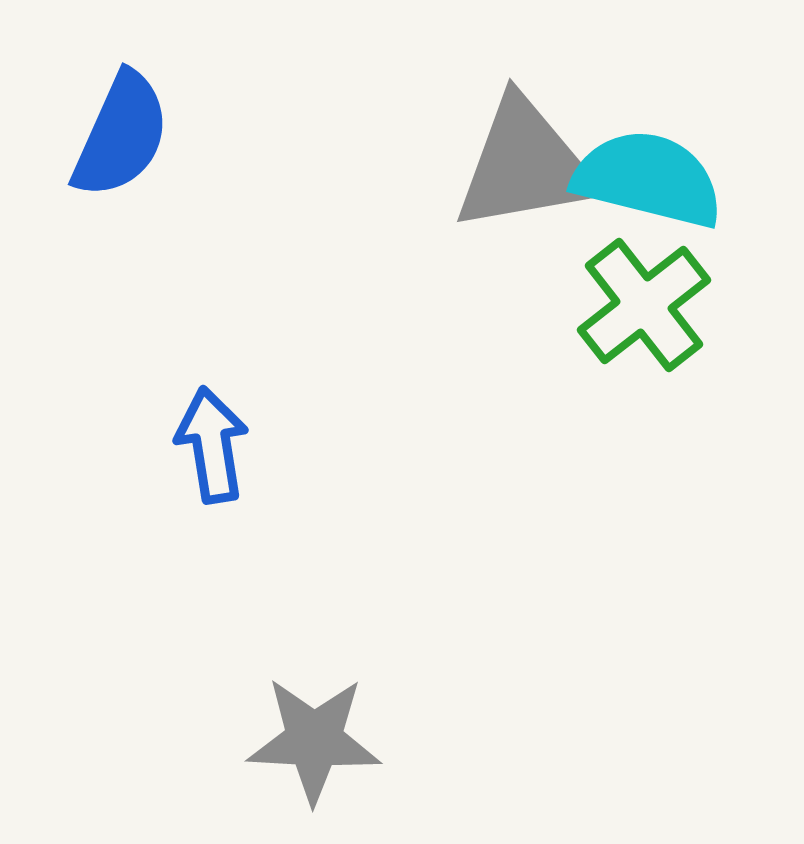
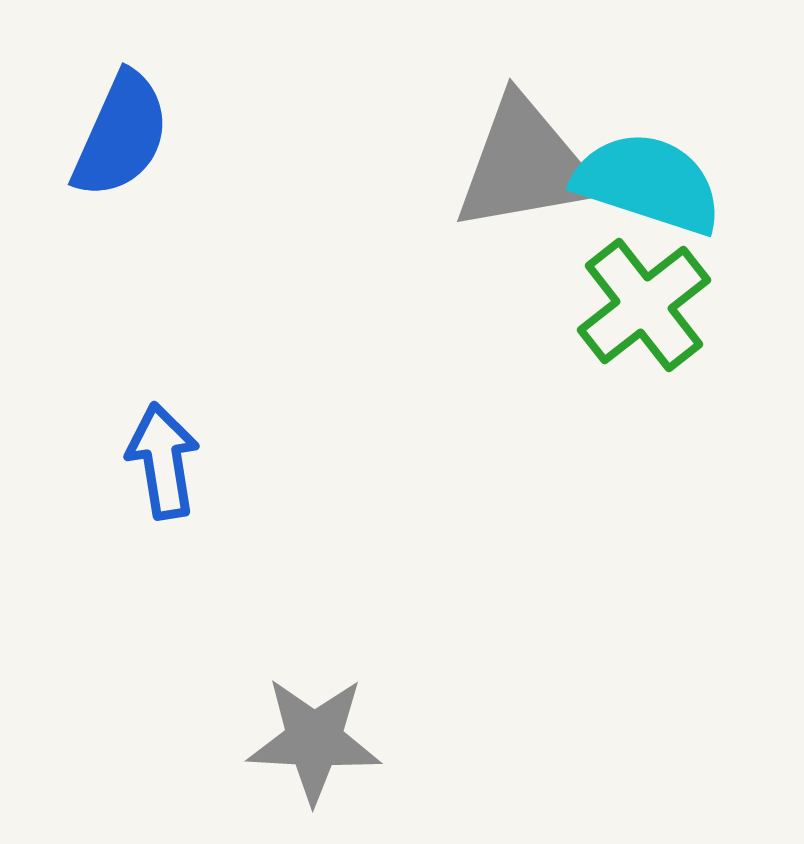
cyan semicircle: moved 4 px down; rotated 4 degrees clockwise
blue arrow: moved 49 px left, 16 px down
